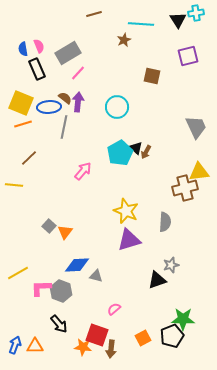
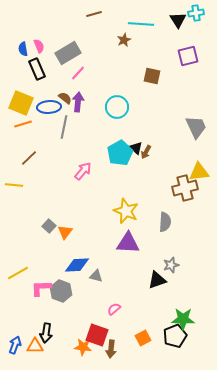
purple triangle at (129, 240): moved 1 px left, 3 px down; rotated 20 degrees clockwise
black arrow at (59, 324): moved 13 px left, 9 px down; rotated 48 degrees clockwise
black pentagon at (172, 336): moved 3 px right
